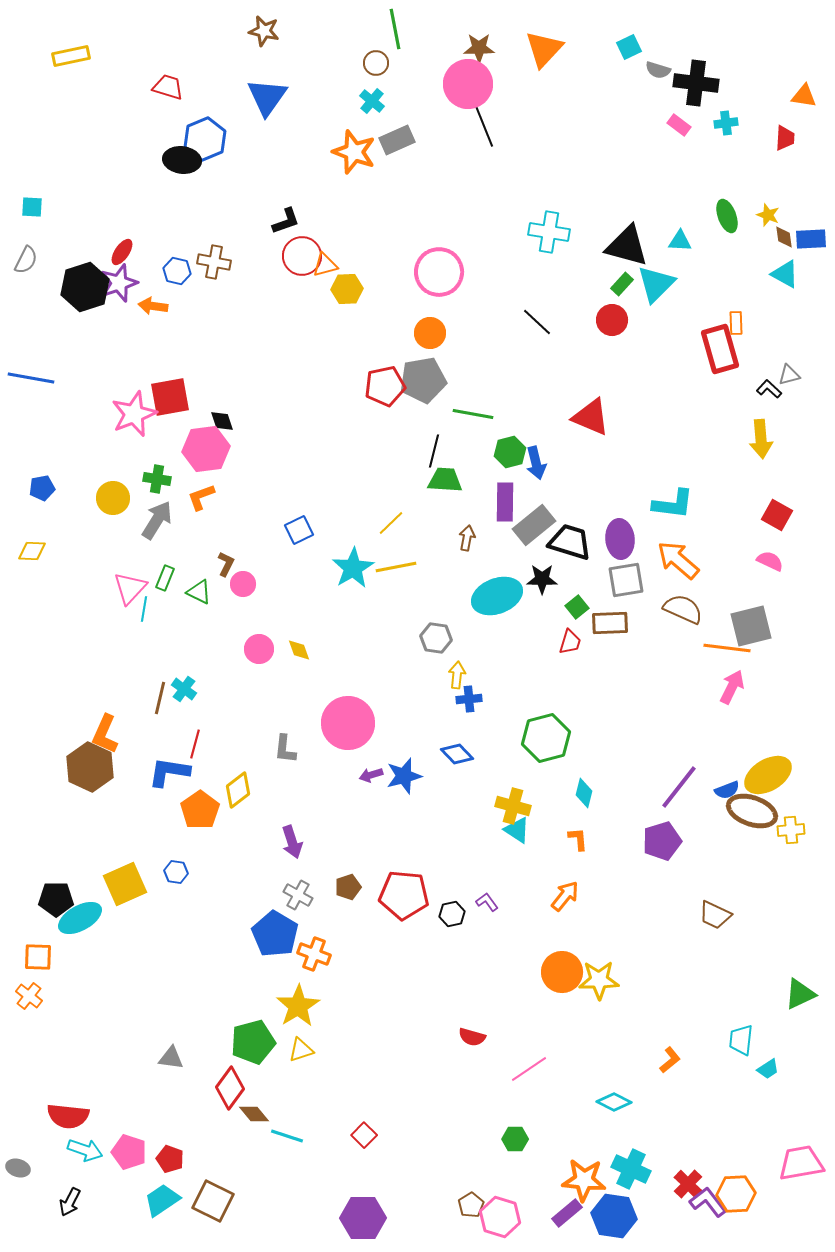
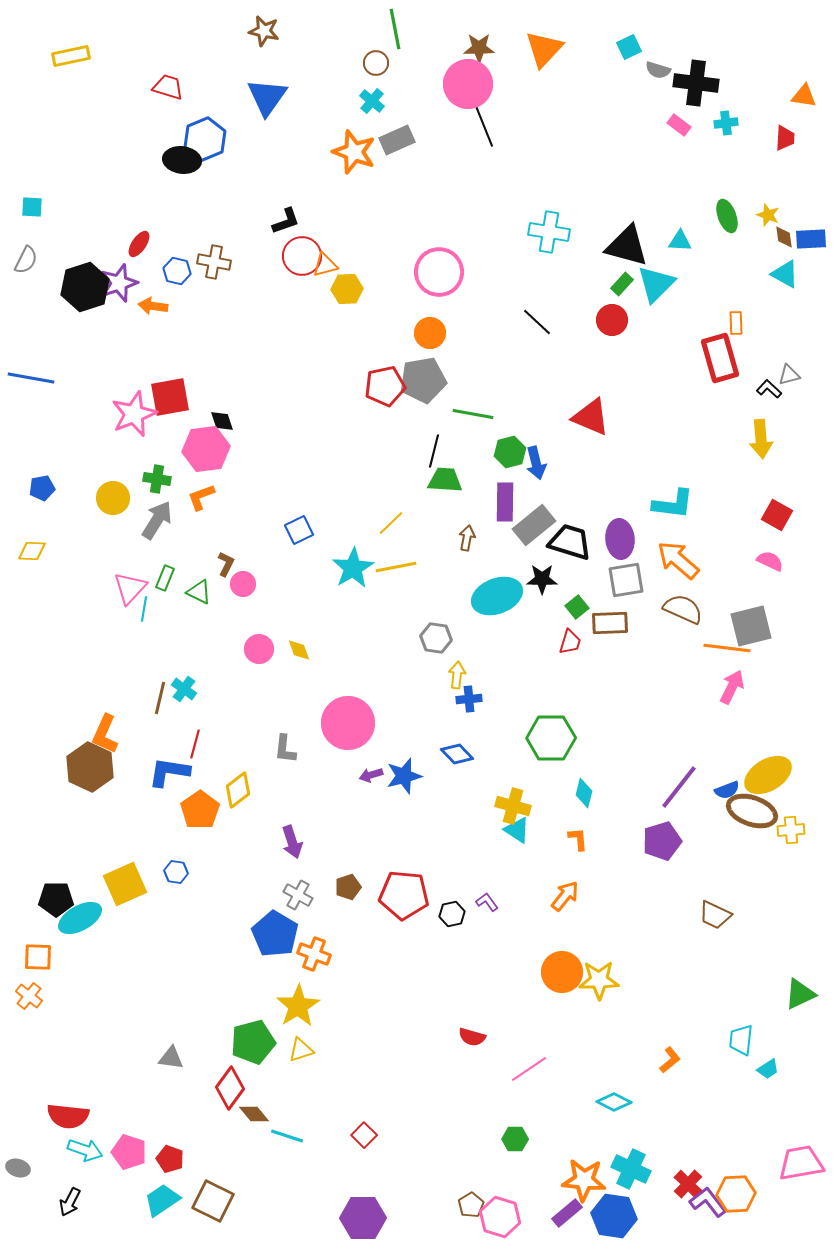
red ellipse at (122, 252): moved 17 px right, 8 px up
red rectangle at (720, 349): moved 9 px down
green hexagon at (546, 738): moved 5 px right; rotated 15 degrees clockwise
